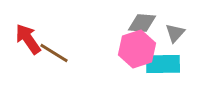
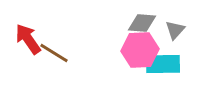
gray triangle: moved 3 px up
pink hexagon: moved 3 px right, 1 px down; rotated 15 degrees clockwise
